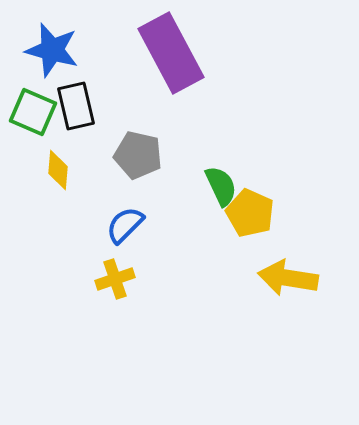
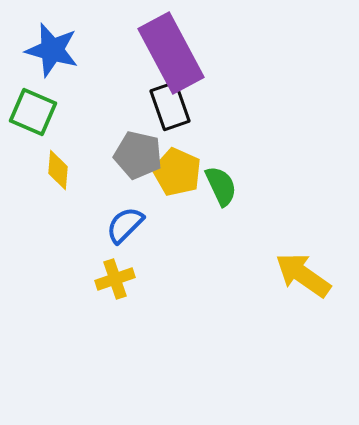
black rectangle: moved 94 px right; rotated 6 degrees counterclockwise
yellow pentagon: moved 73 px left, 41 px up
yellow arrow: moved 15 px right, 3 px up; rotated 26 degrees clockwise
